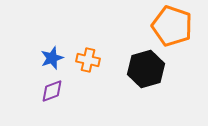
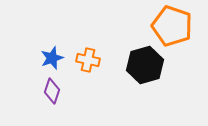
black hexagon: moved 1 px left, 4 px up
purple diamond: rotated 50 degrees counterclockwise
